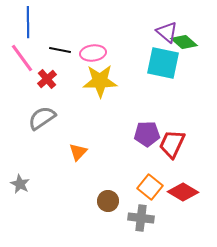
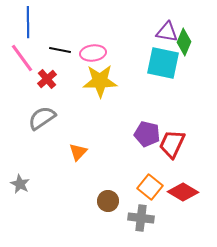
purple triangle: rotated 30 degrees counterclockwise
green diamond: rotated 72 degrees clockwise
purple pentagon: rotated 15 degrees clockwise
